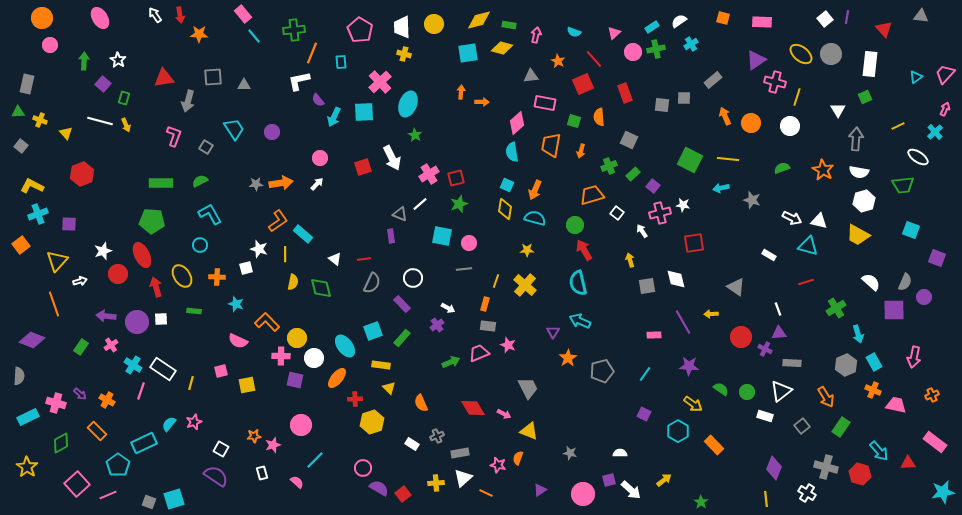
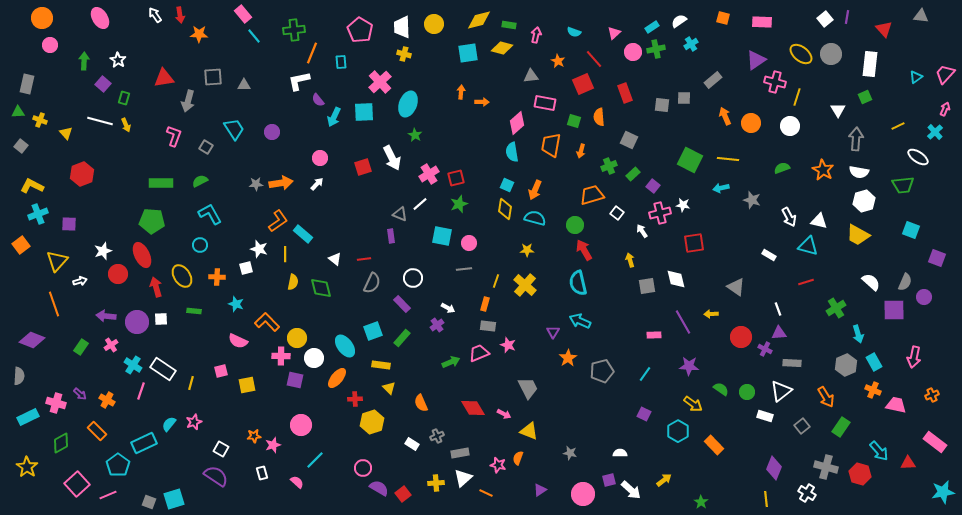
white arrow at (792, 218): moved 3 px left, 1 px up; rotated 36 degrees clockwise
